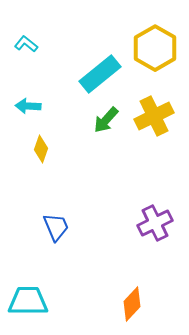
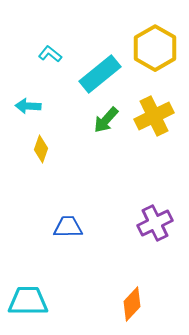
cyan L-shape: moved 24 px right, 10 px down
blue trapezoid: moved 12 px right; rotated 68 degrees counterclockwise
